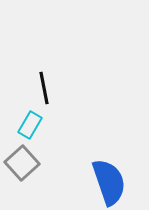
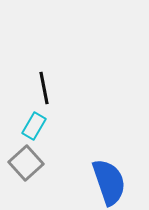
cyan rectangle: moved 4 px right, 1 px down
gray square: moved 4 px right
